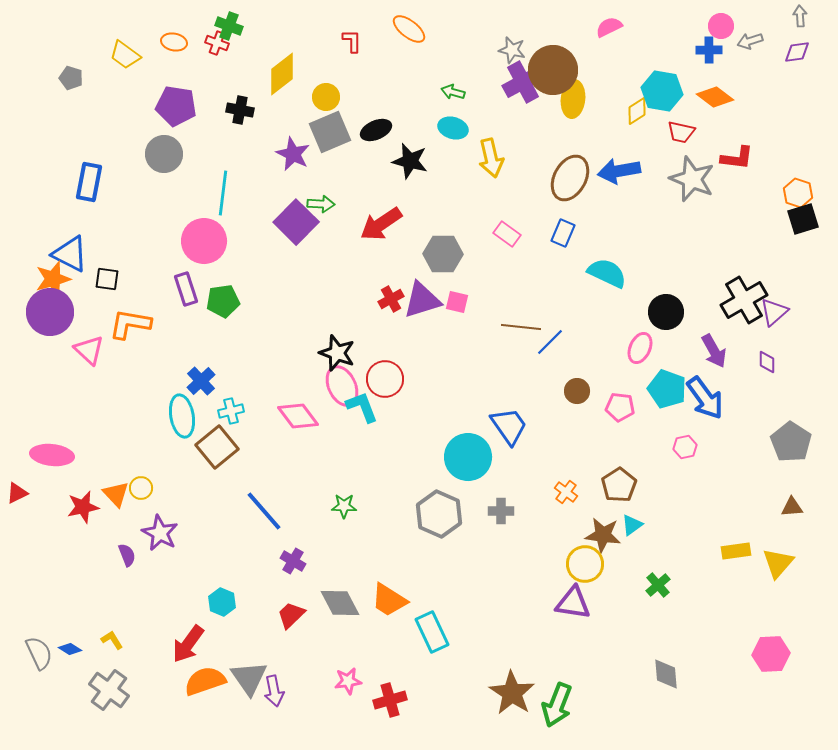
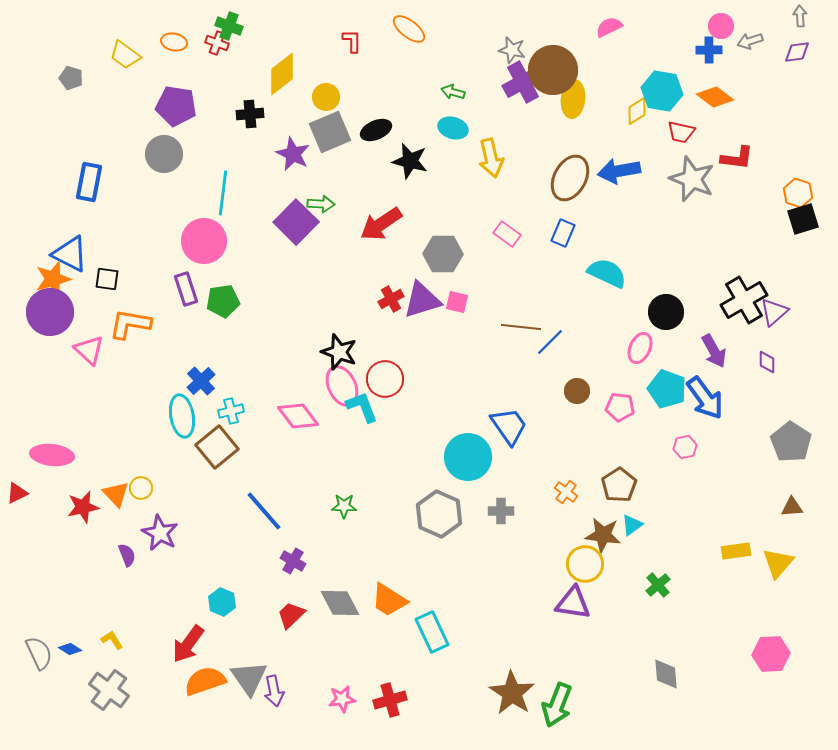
black cross at (240, 110): moved 10 px right, 4 px down; rotated 16 degrees counterclockwise
black star at (337, 353): moved 2 px right, 1 px up
pink star at (348, 681): moved 6 px left, 18 px down
